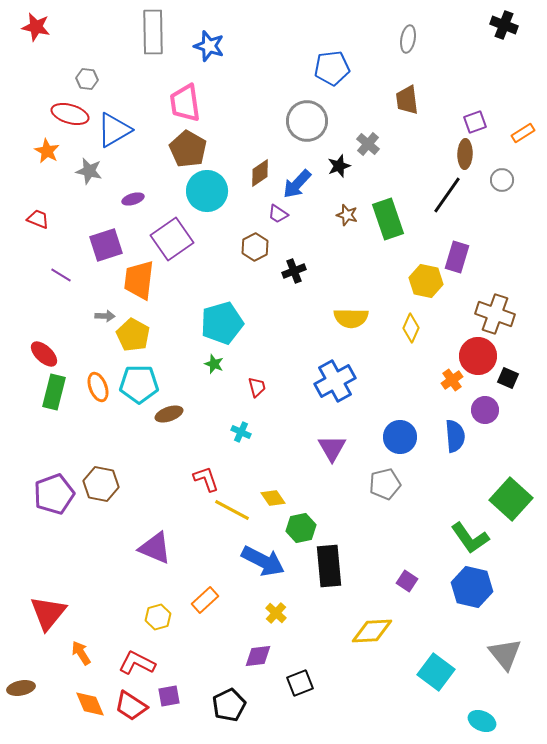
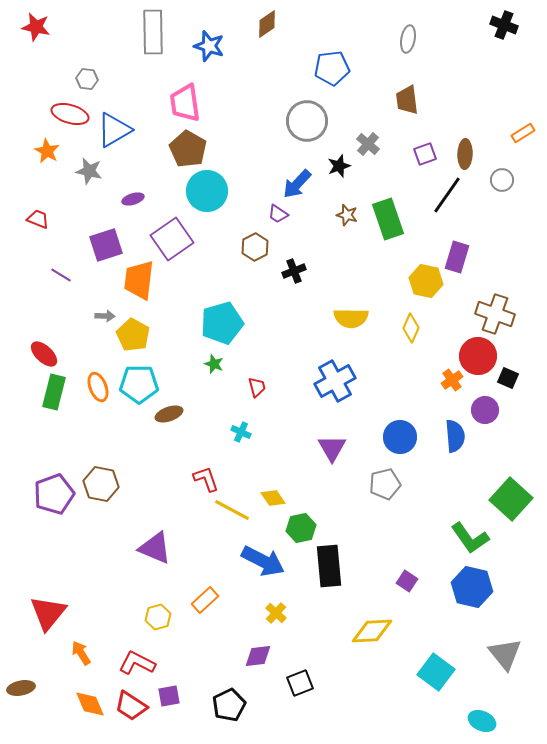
purple square at (475, 122): moved 50 px left, 32 px down
brown diamond at (260, 173): moved 7 px right, 149 px up
